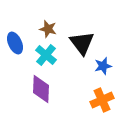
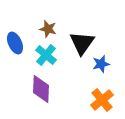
black triangle: rotated 12 degrees clockwise
blue star: moved 2 px left, 2 px up
orange cross: rotated 15 degrees counterclockwise
